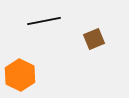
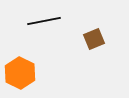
orange hexagon: moved 2 px up
